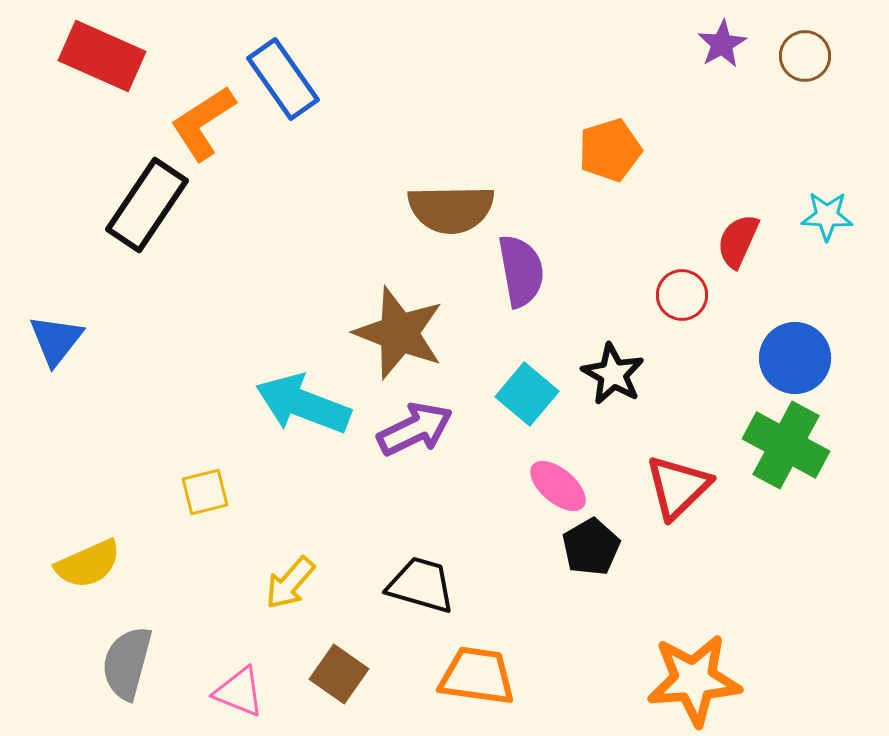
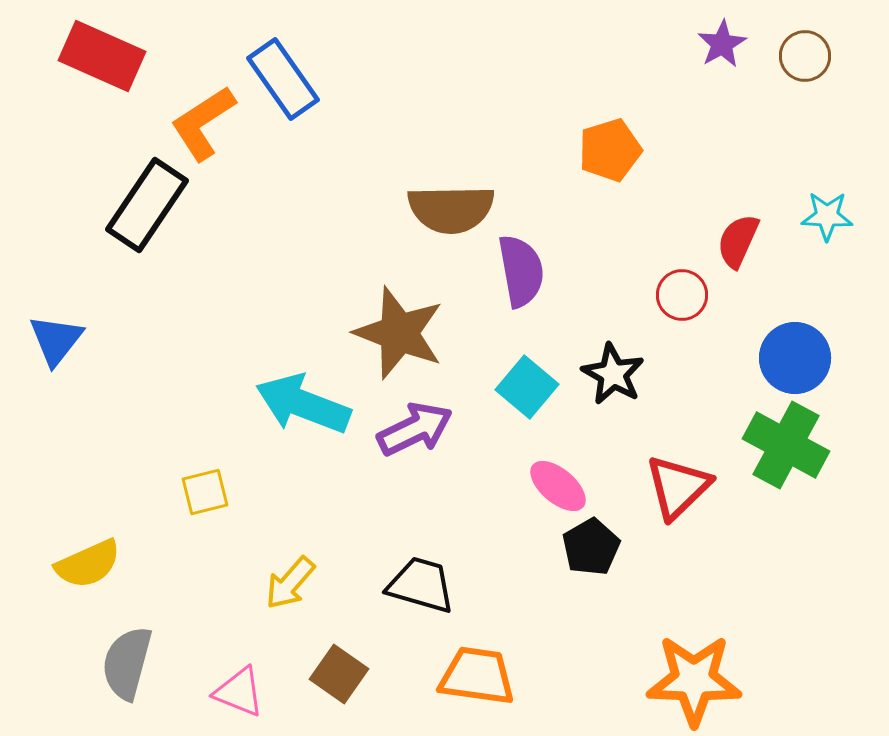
cyan square: moved 7 px up
orange star: rotated 6 degrees clockwise
